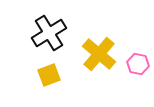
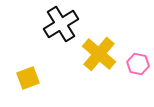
black cross: moved 12 px right, 9 px up
yellow square: moved 21 px left, 3 px down
